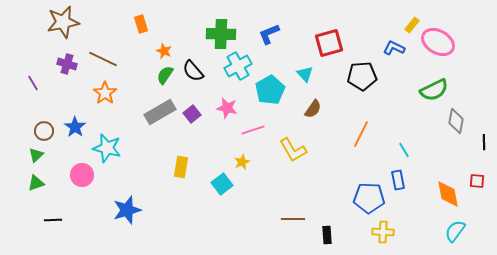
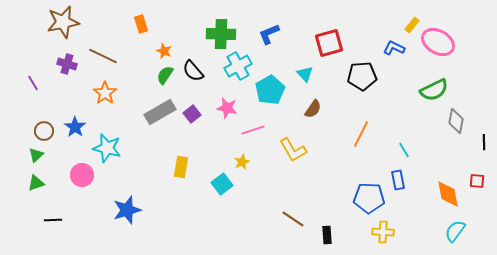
brown line at (103, 59): moved 3 px up
brown line at (293, 219): rotated 35 degrees clockwise
